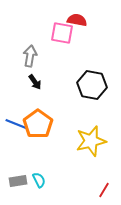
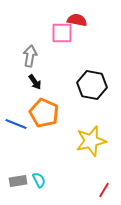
pink square: rotated 10 degrees counterclockwise
orange pentagon: moved 6 px right, 11 px up; rotated 12 degrees counterclockwise
